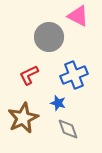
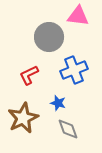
pink triangle: rotated 20 degrees counterclockwise
blue cross: moved 5 px up
